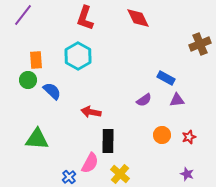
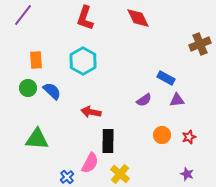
cyan hexagon: moved 5 px right, 5 px down
green circle: moved 8 px down
blue cross: moved 2 px left
